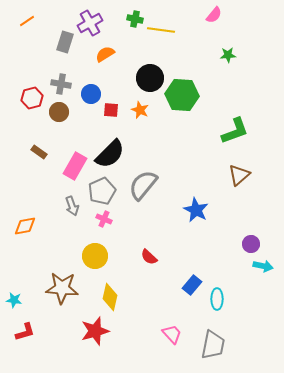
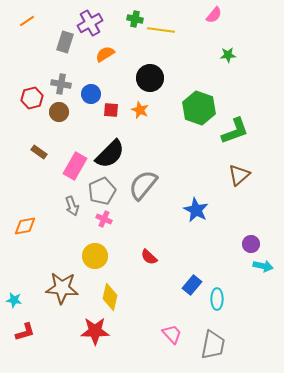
green hexagon: moved 17 px right, 13 px down; rotated 16 degrees clockwise
red star: rotated 16 degrees clockwise
